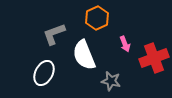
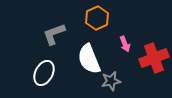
white semicircle: moved 5 px right, 4 px down
gray star: rotated 24 degrees counterclockwise
